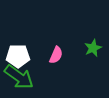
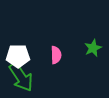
pink semicircle: rotated 24 degrees counterclockwise
green arrow: moved 2 px right; rotated 20 degrees clockwise
